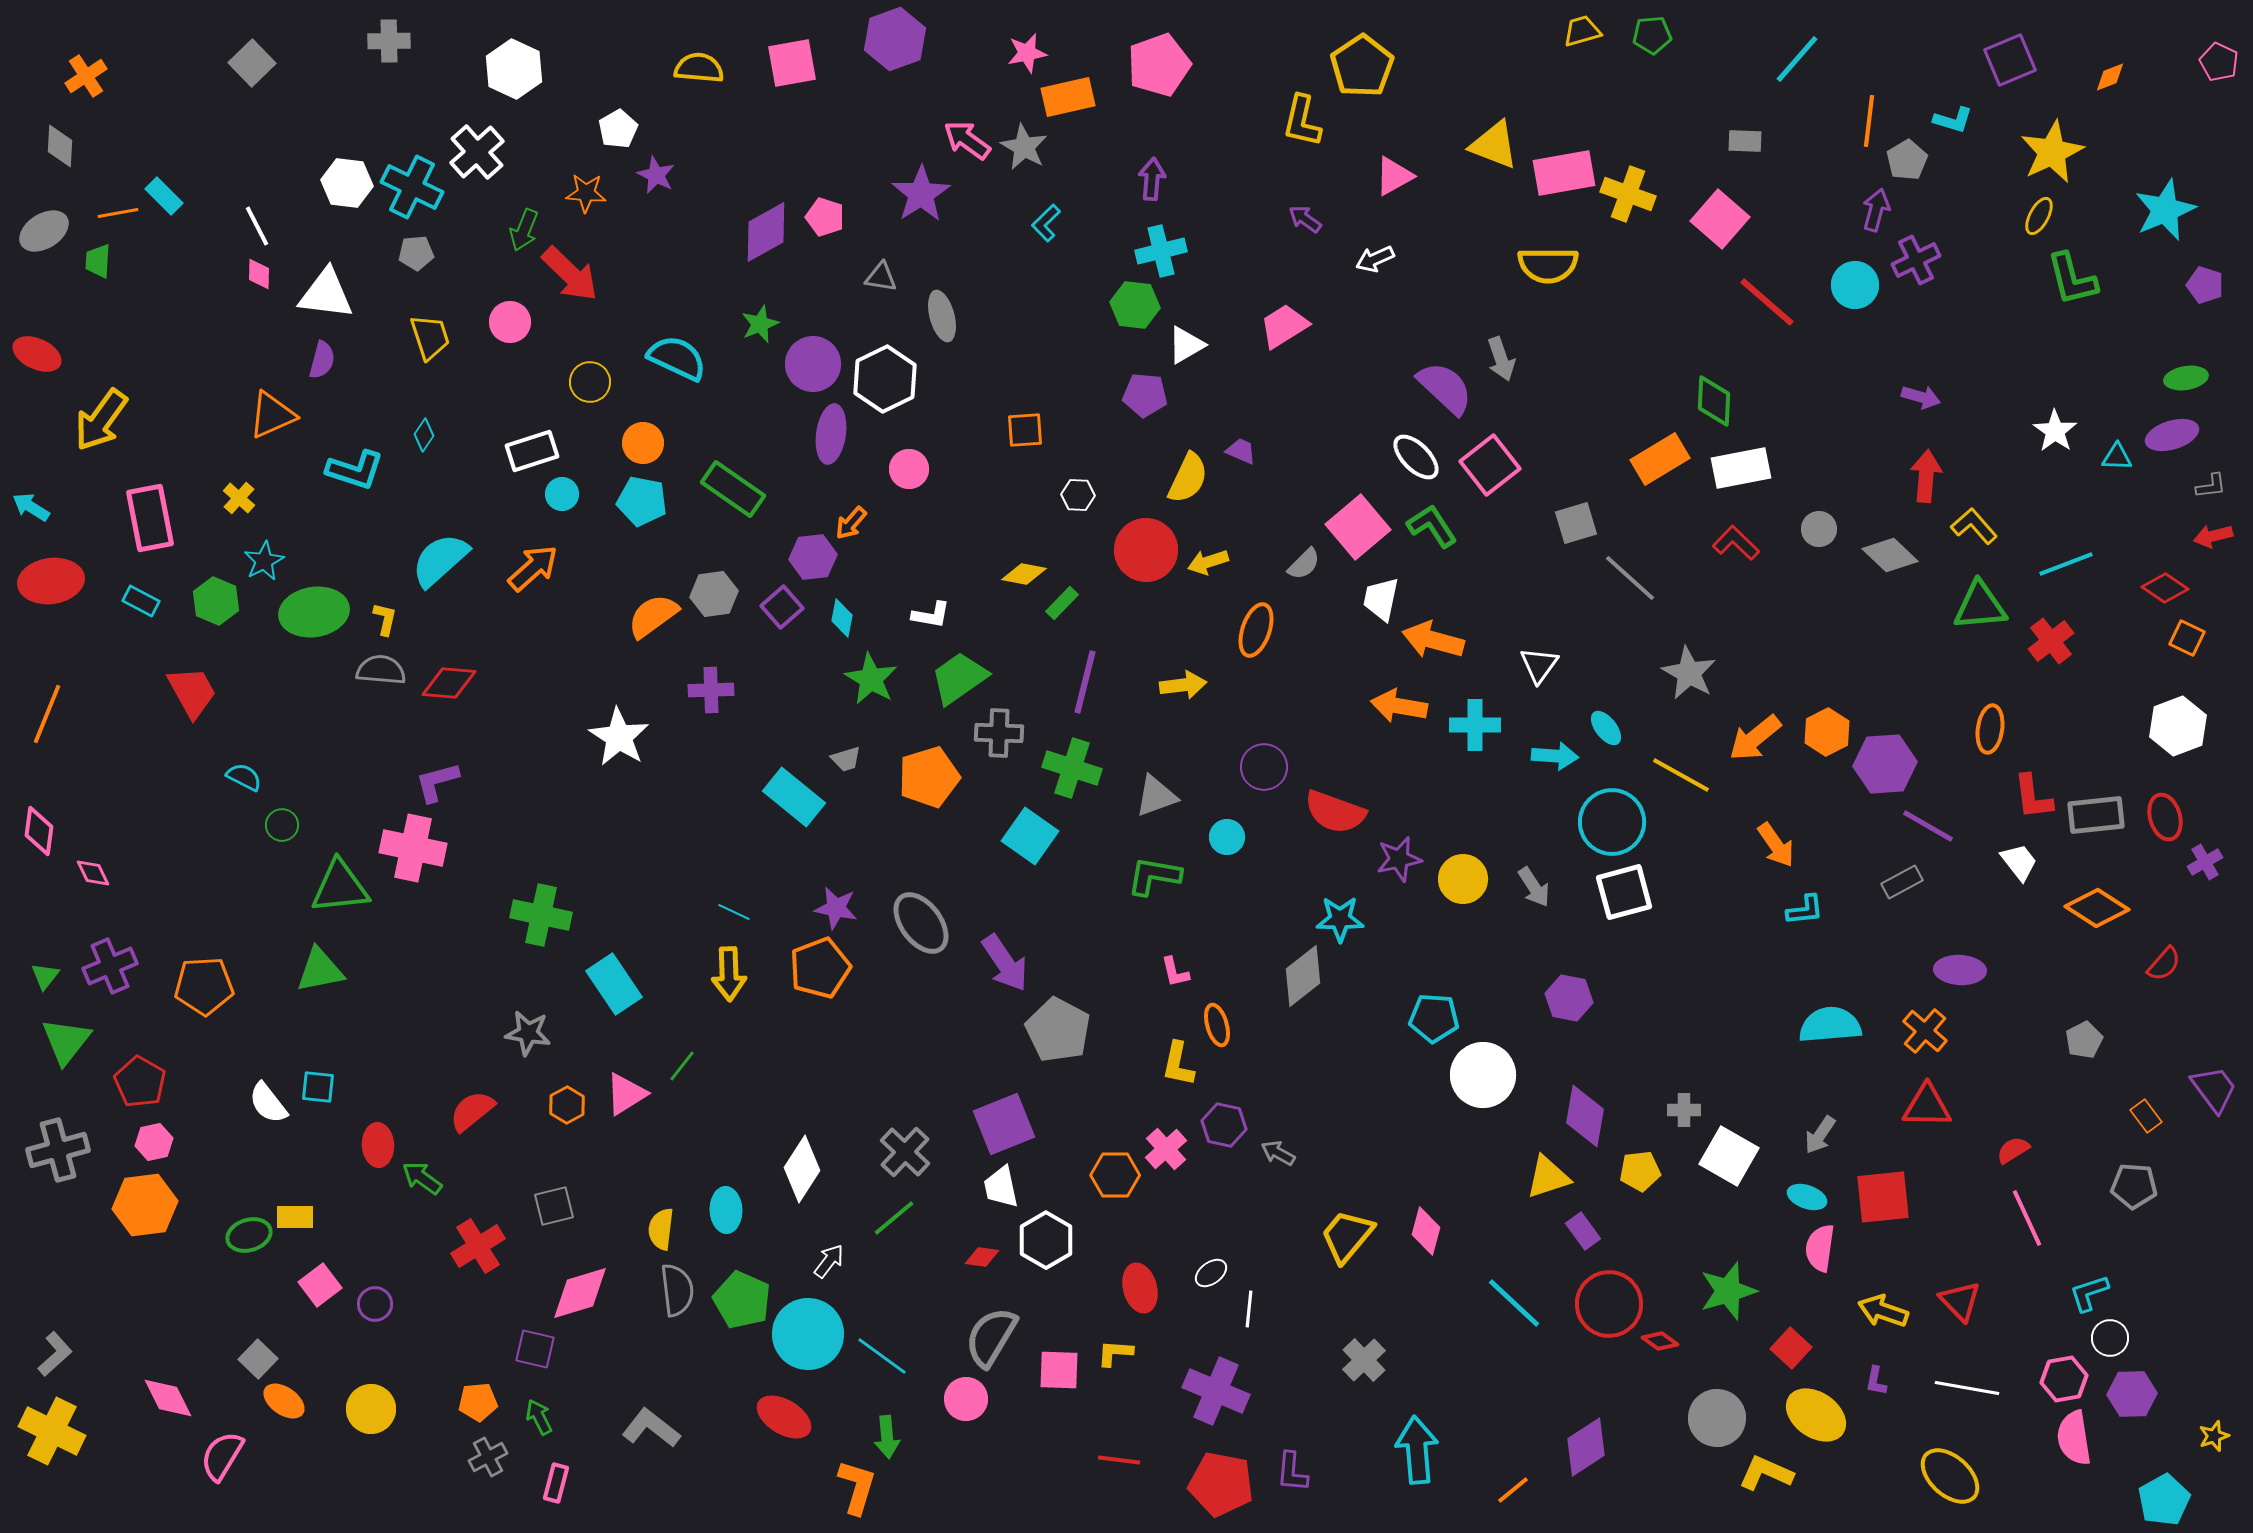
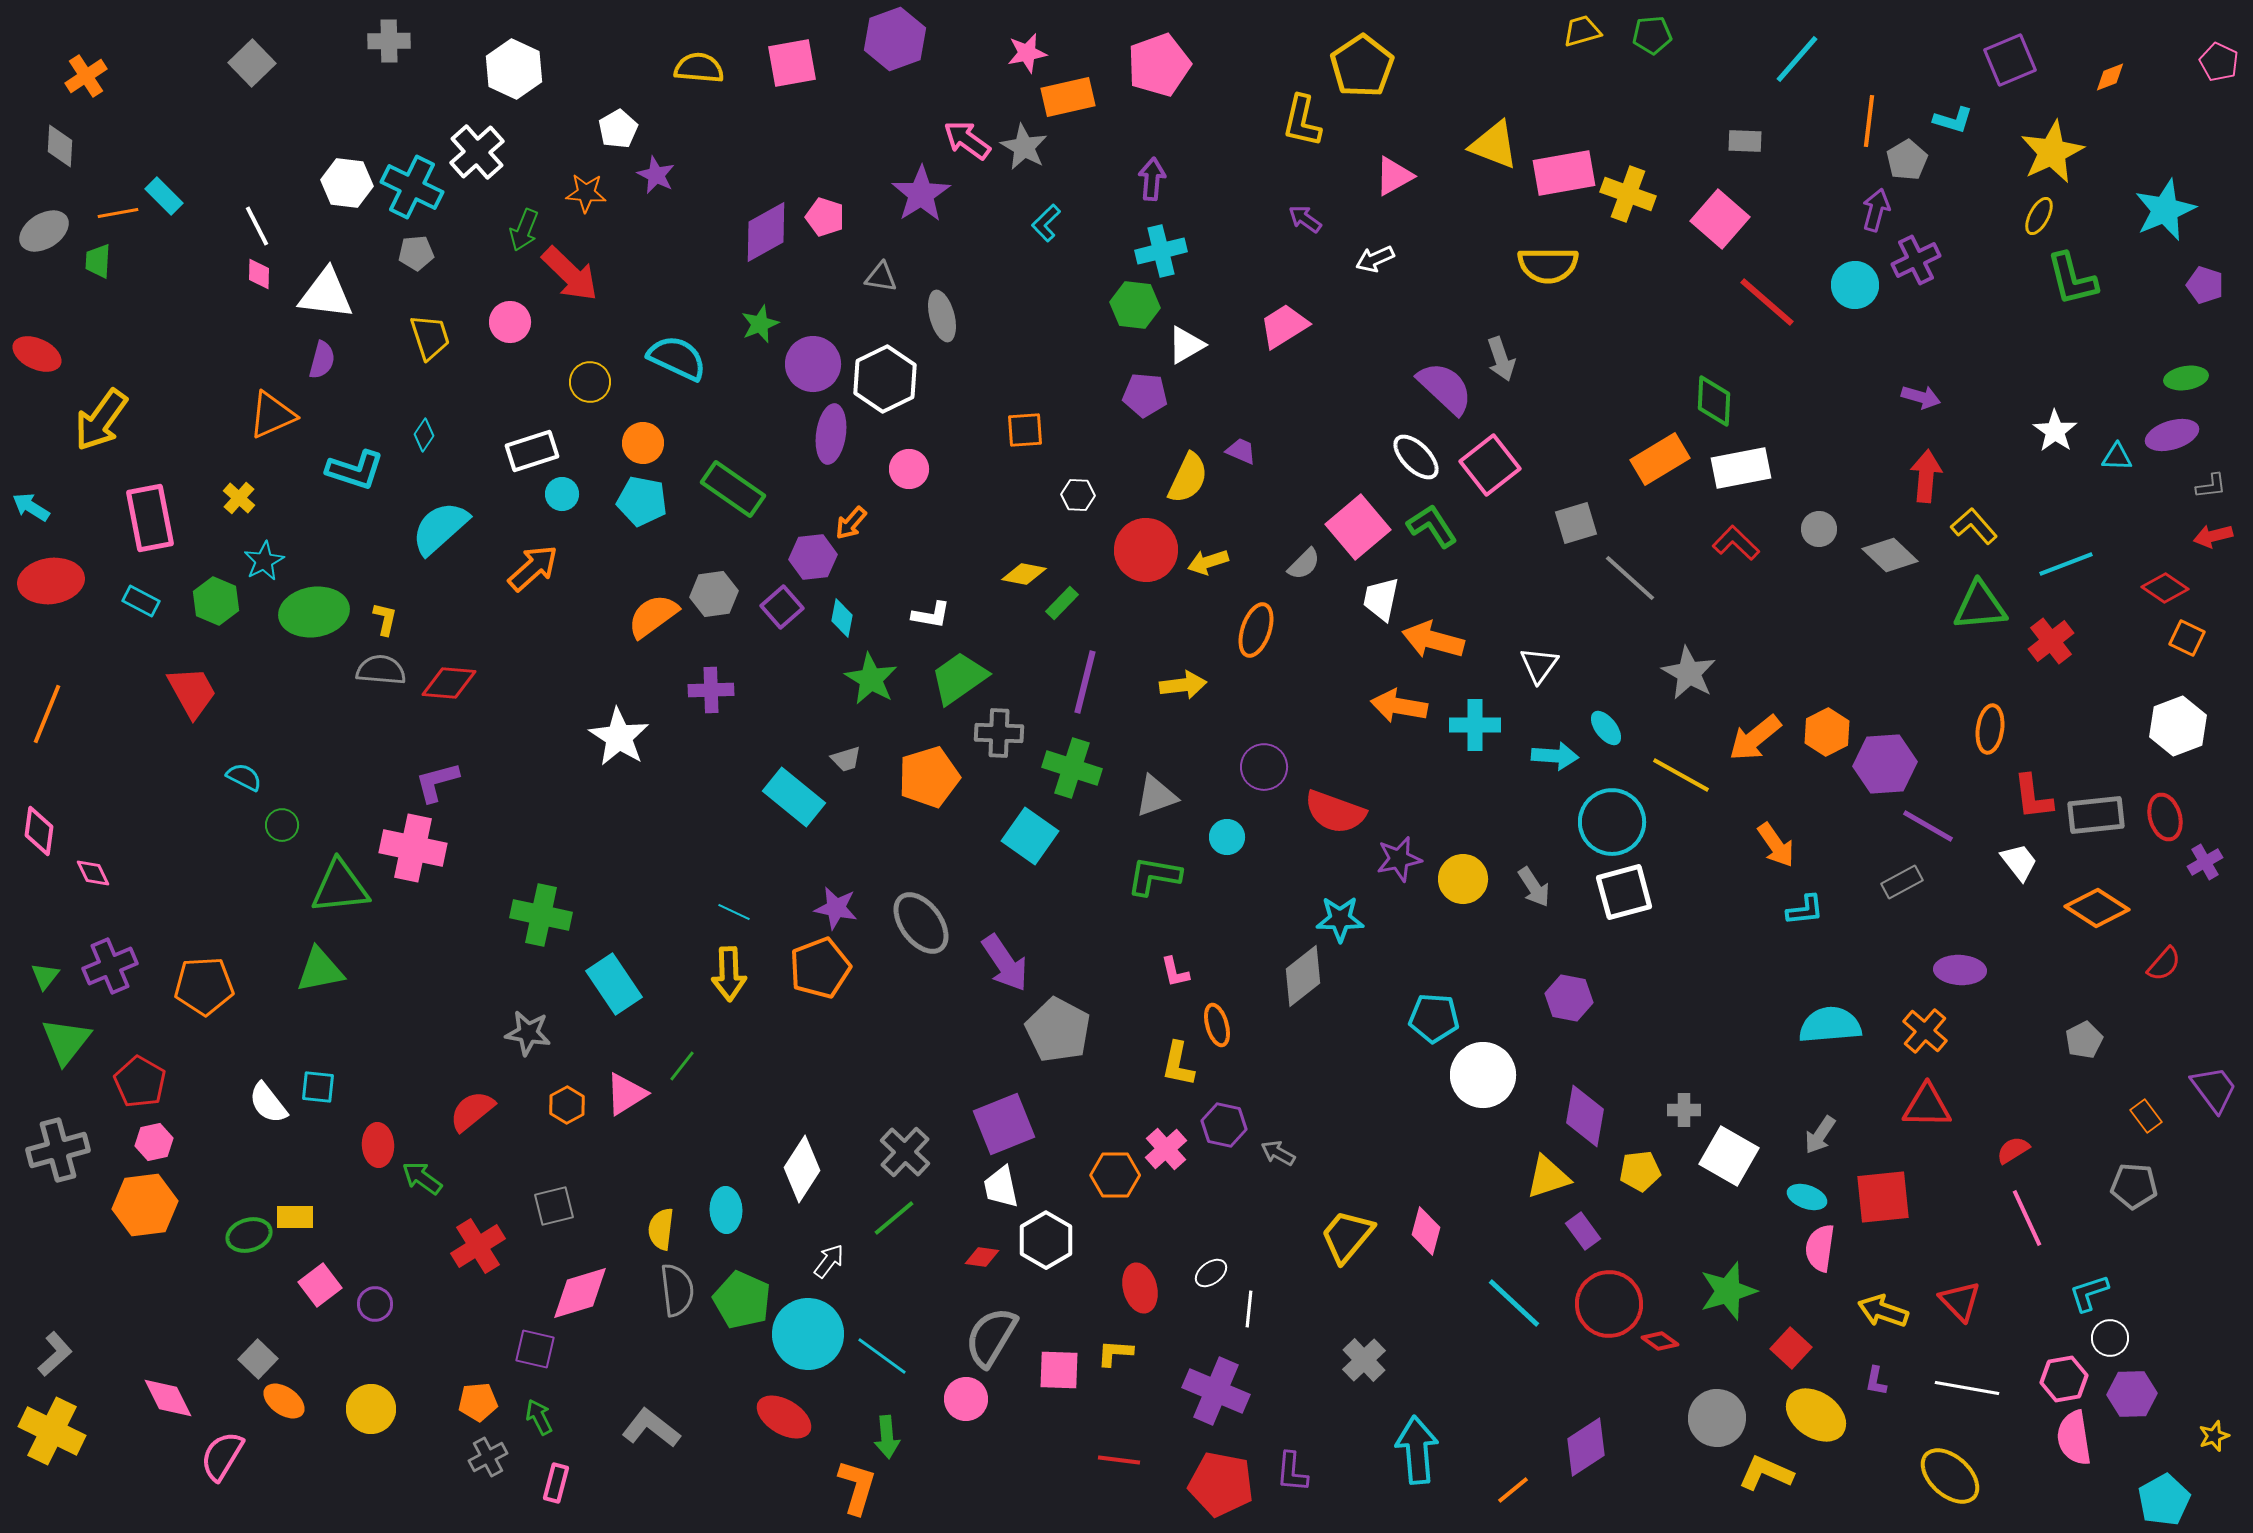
cyan semicircle at (440, 560): moved 32 px up
